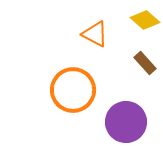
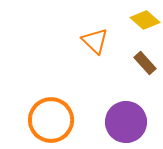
orange triangle: moved 7 px down; rotated 16 degrees clockwise
orange circle: moved 22 px left, 30 px down
